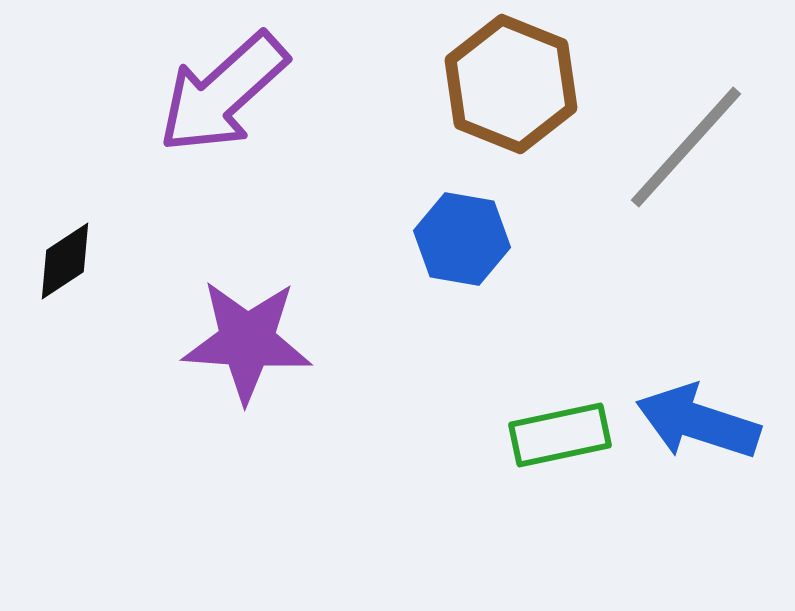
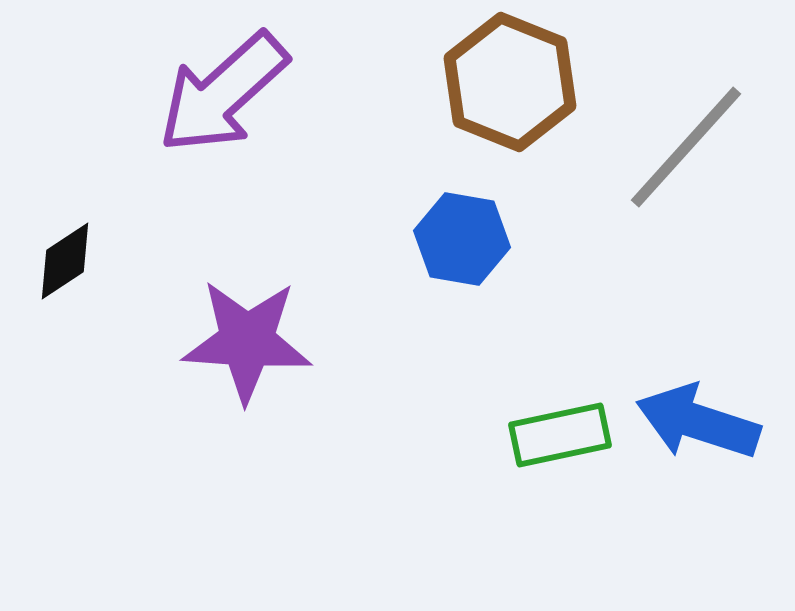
brown hexagon: moved 1 px left, 2 px up
